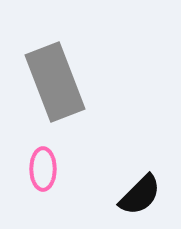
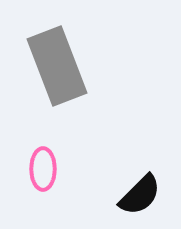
gray rectangle: moved 2 px right, 16 px up
